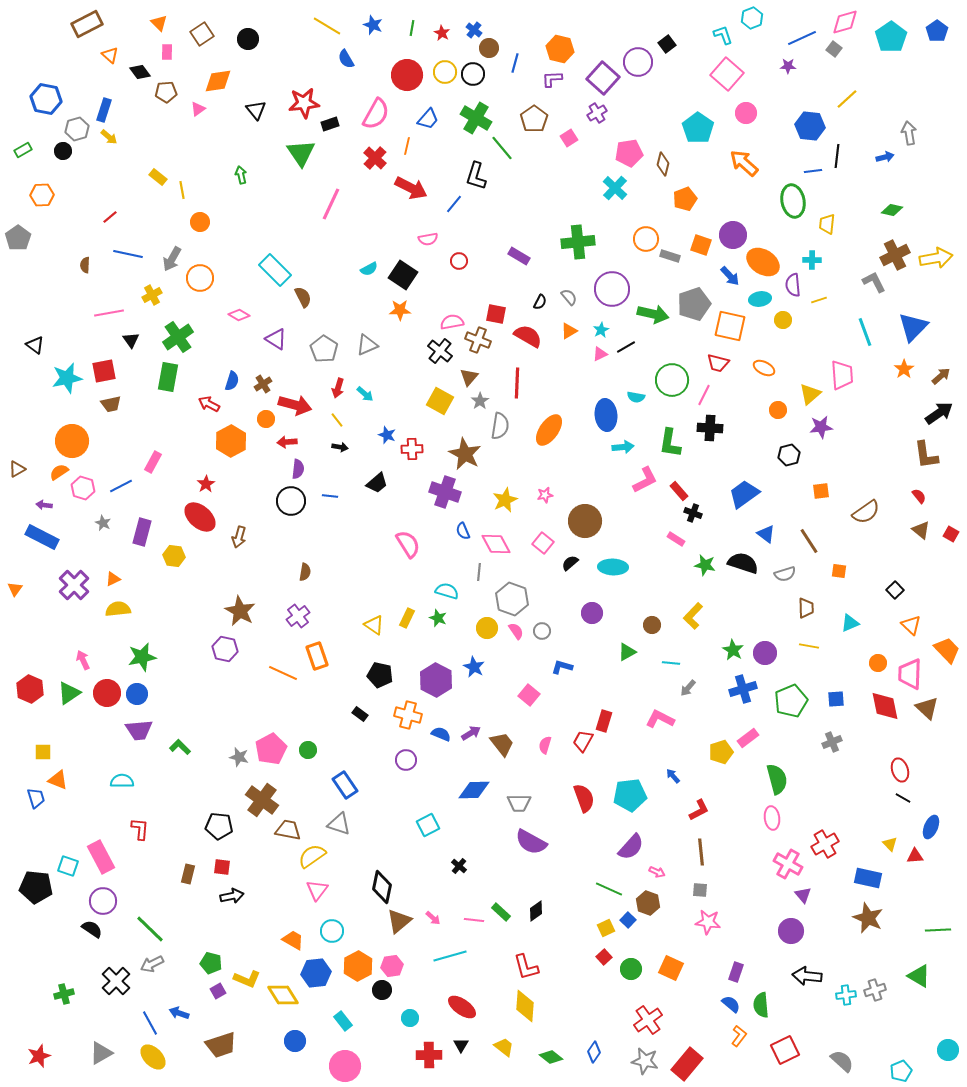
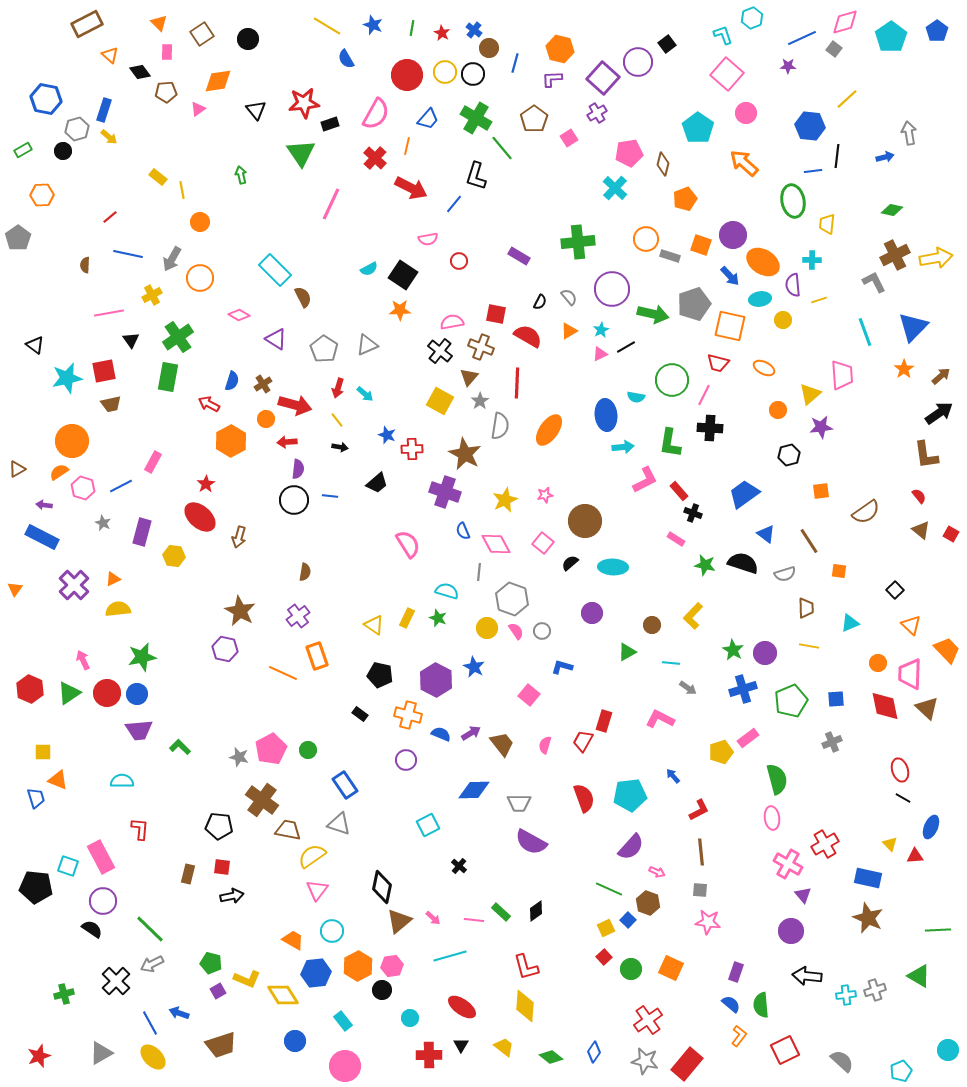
brown cross at (478, 340): moved 3 px right, 7 px down
black circle at (291, 501): moved 3 px right, 1 px up
gray arrow at (688, 688): rotated 96 degrees counterclockwise
